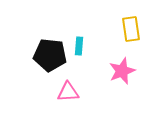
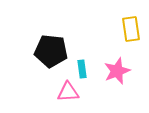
cyan rectangle: moved 3 px right, 23 px down; rotated 12 degrees counterclockwise
black pentagon: moved 1 px right, 4 px up
pink star: moved 5 px left
